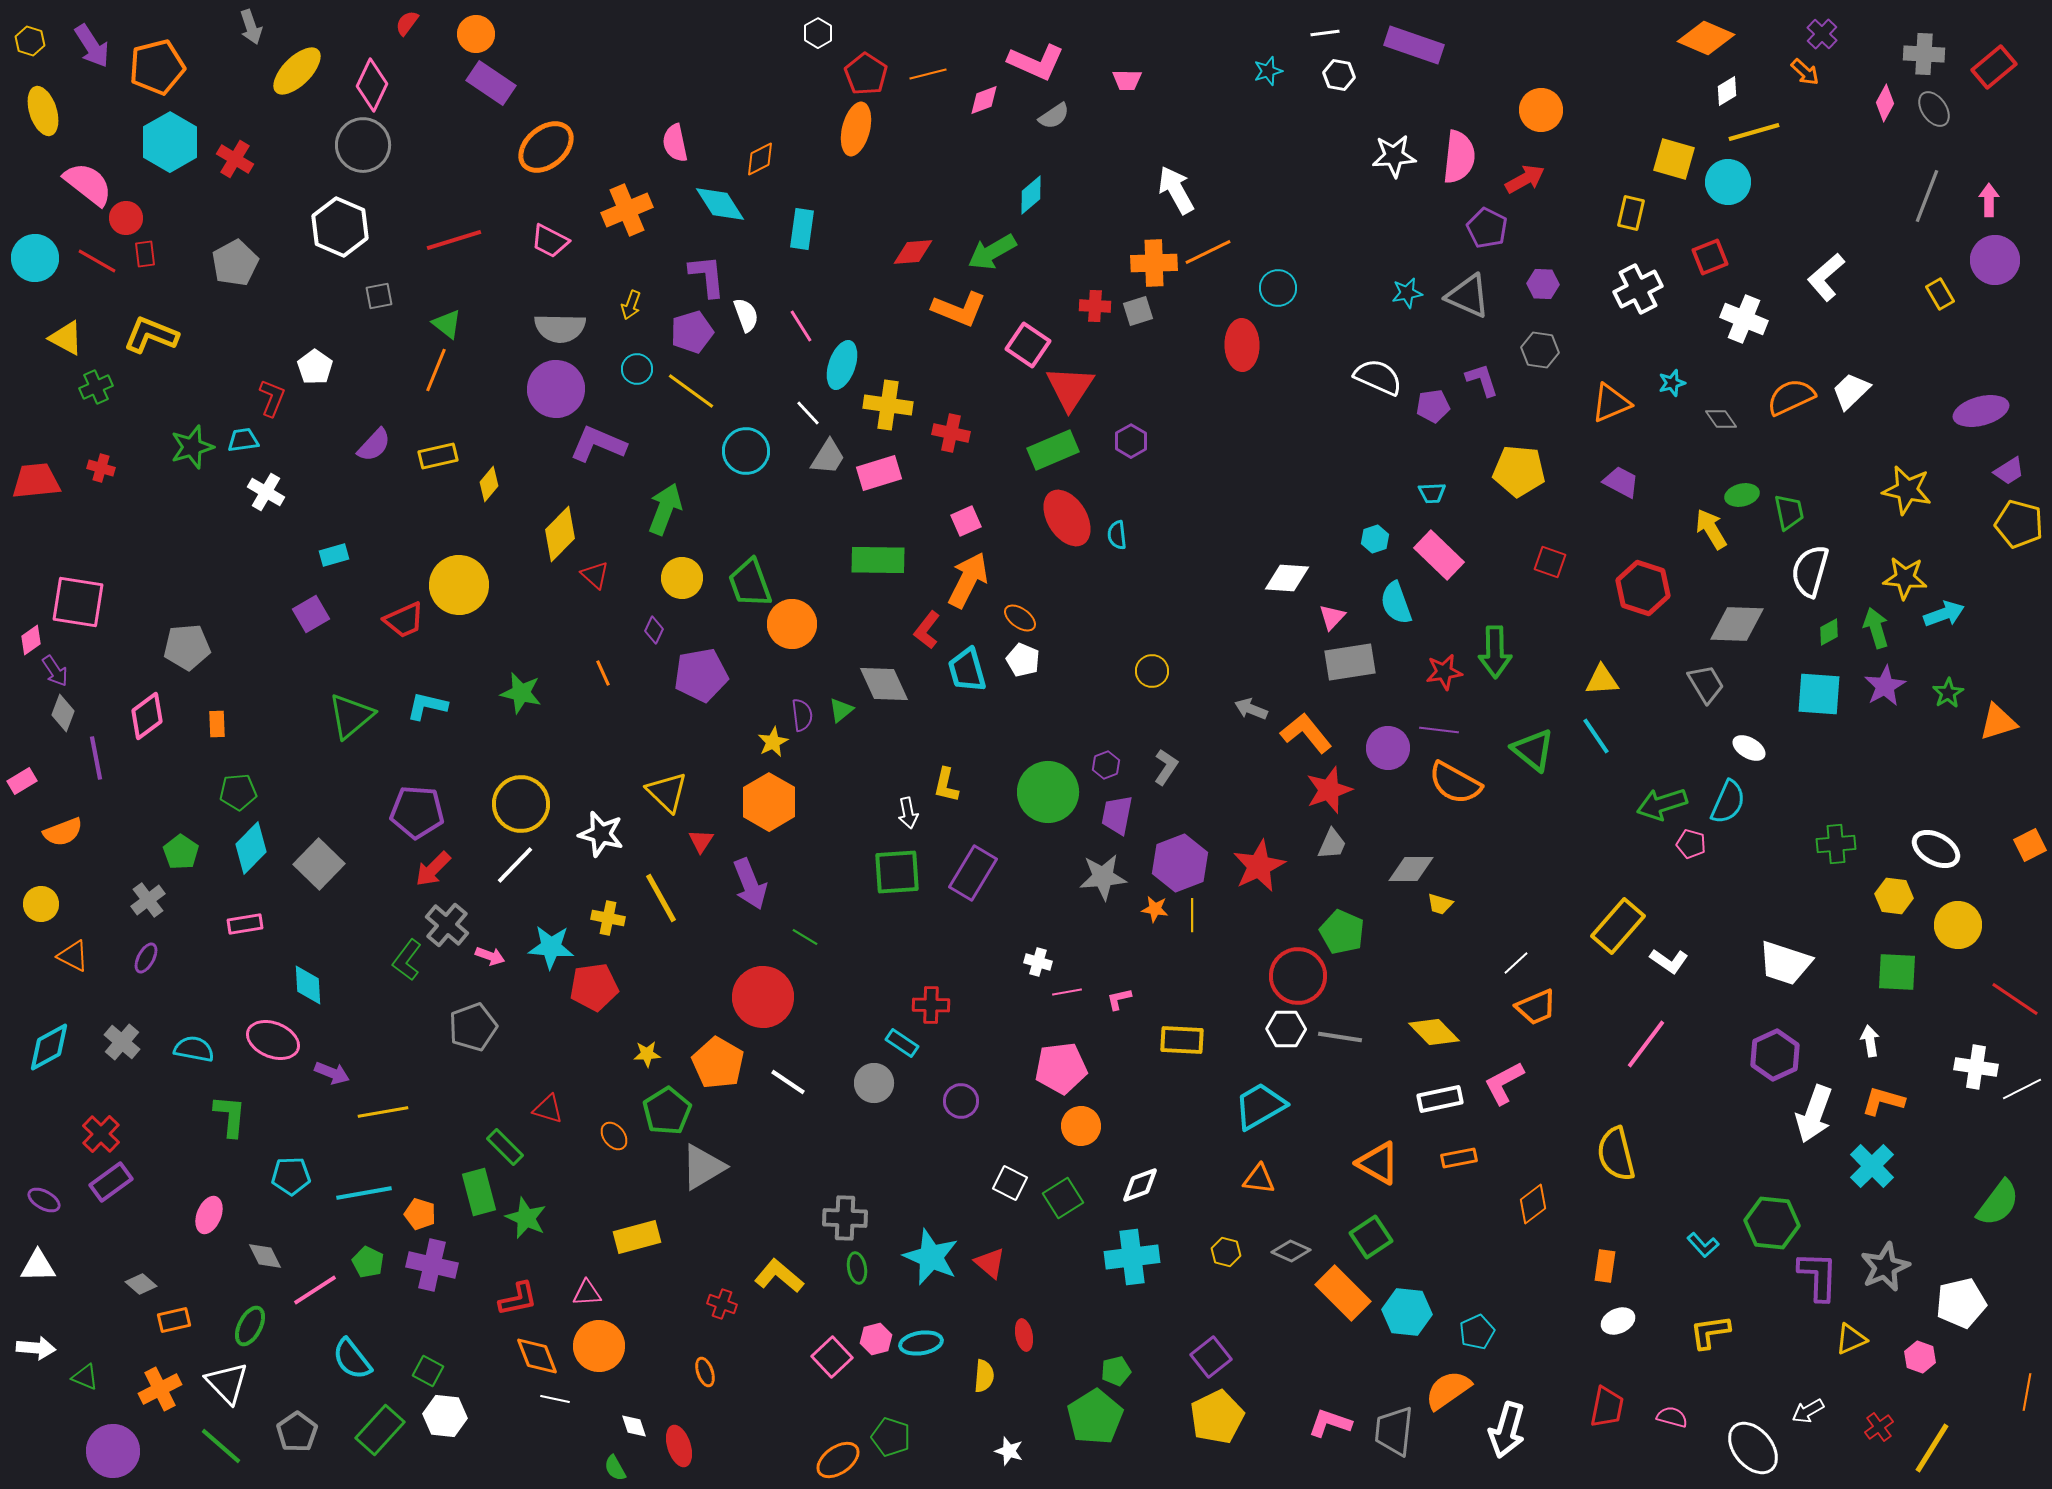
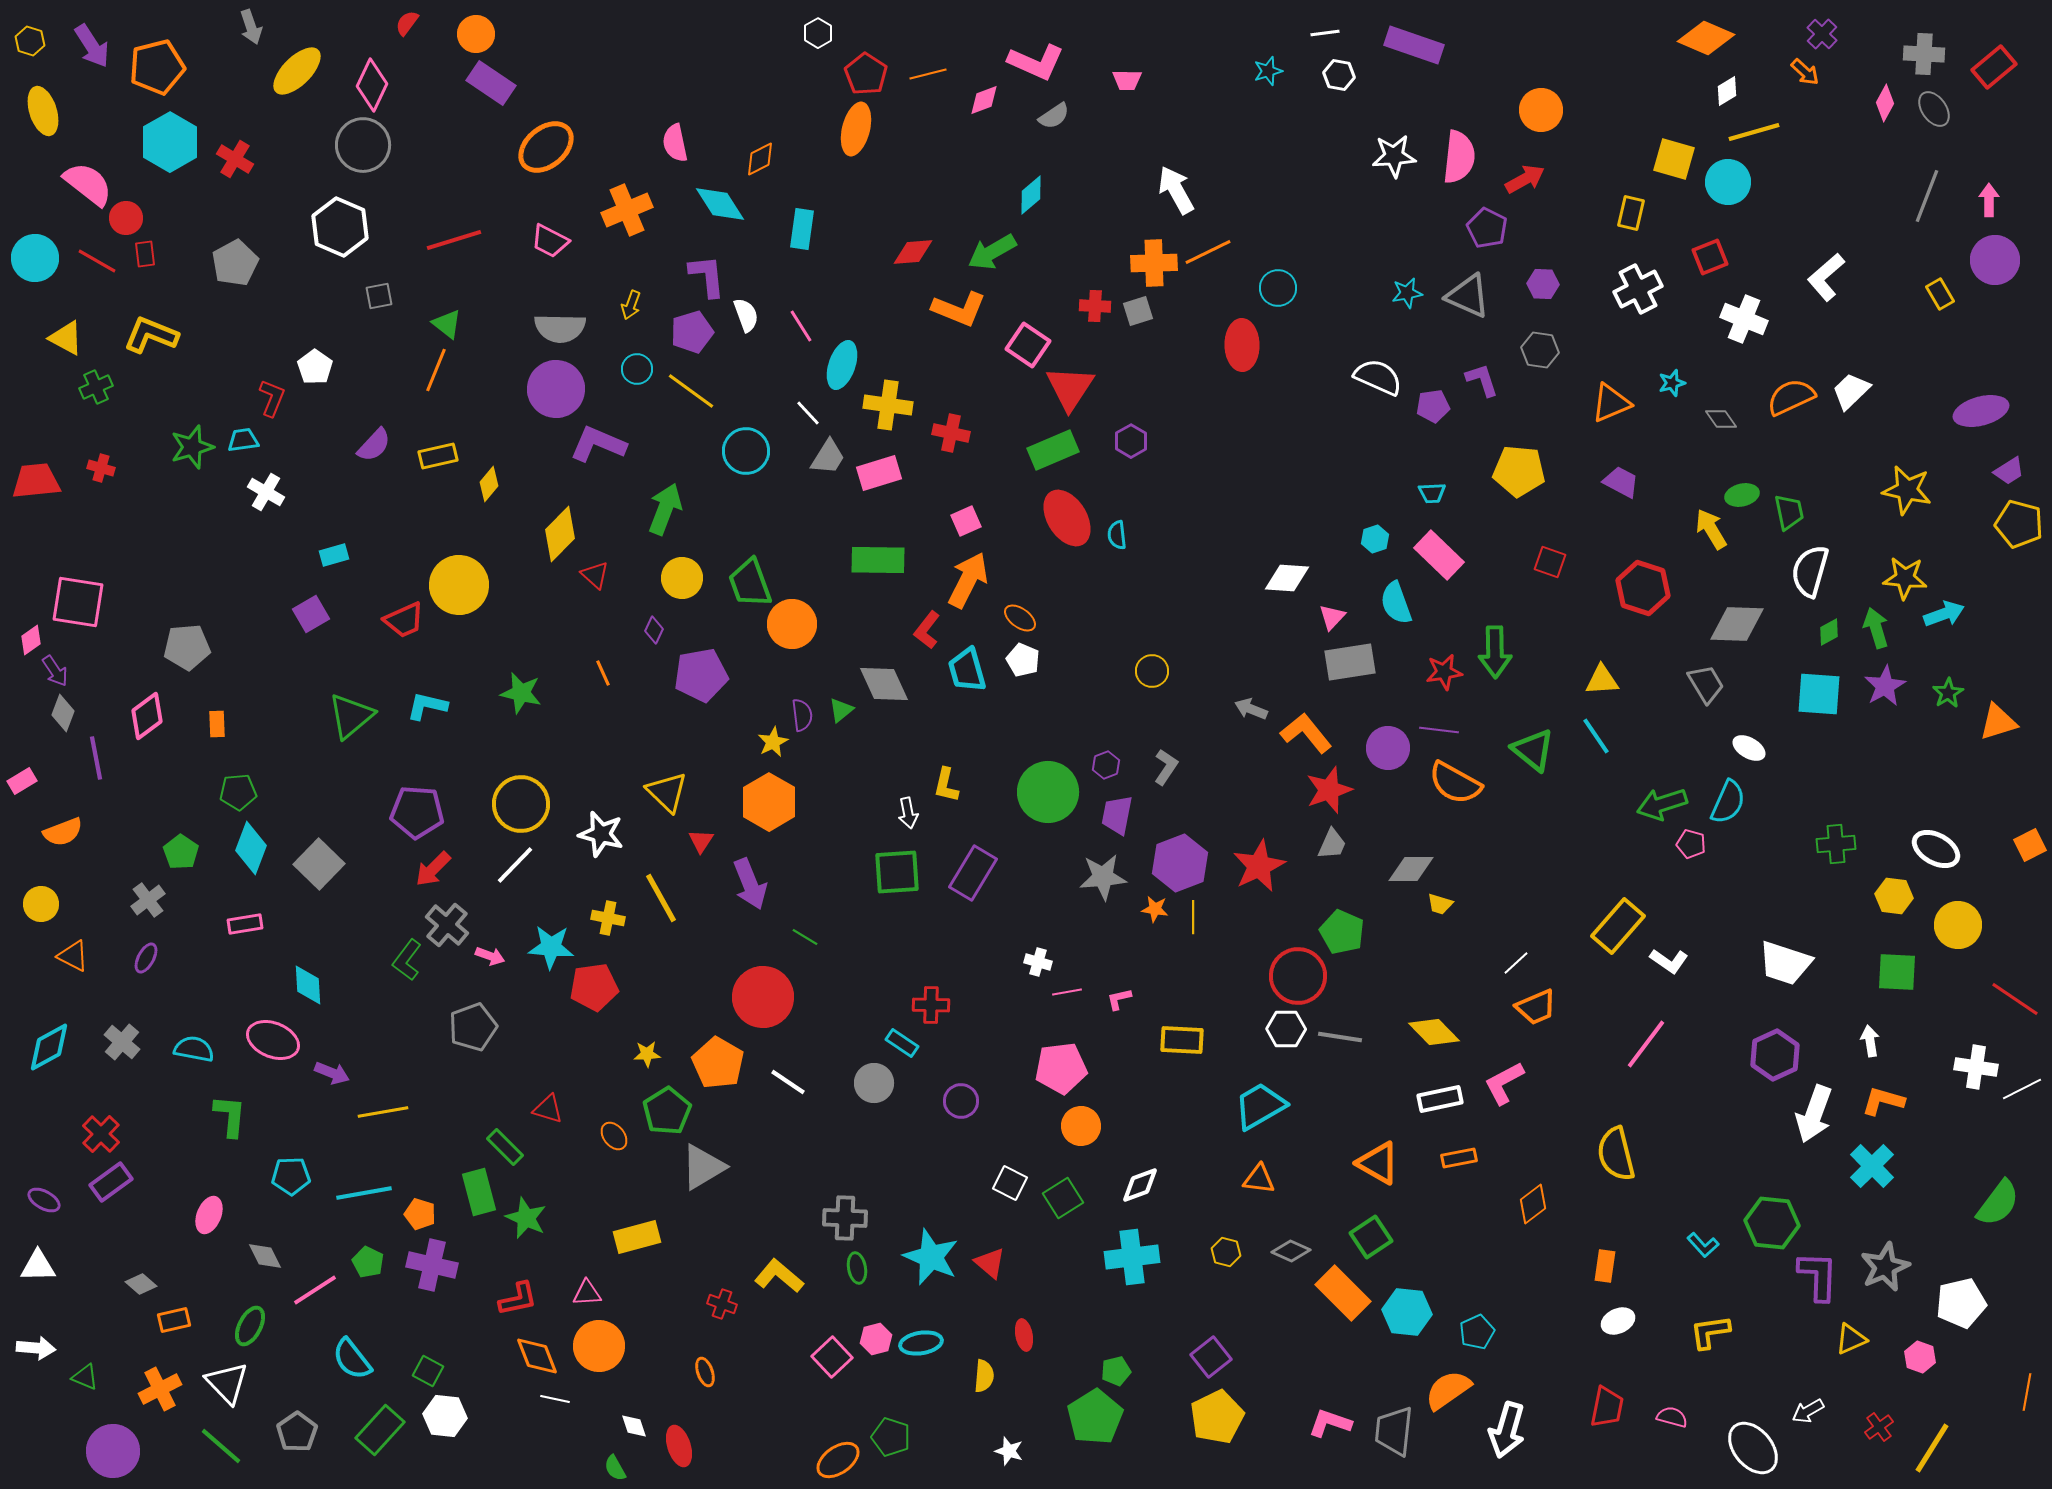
cyan diamond at (251, 848): rotated 24 degrees counterclockwise
yellow line at (1192, 915): moved 1 px right, 2 px down
